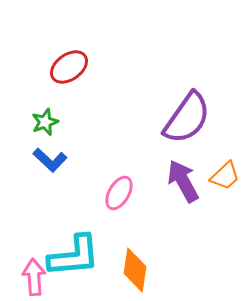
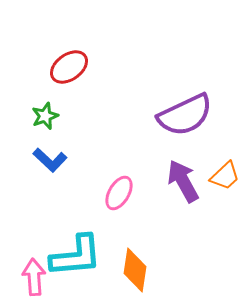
purple semicircle: moved 2 px left, 3 px up; rotated 30 degrees clockwise
green star: moved 6 px up
cyan L-shape: moved 2 px right
